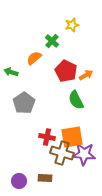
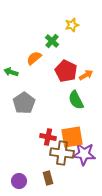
red cross: moved 1 px right
brown cross: rotated 10 degrees counterclockwise
brown rectangle: moved 3 px right; rotated 72 degrees clockwise
